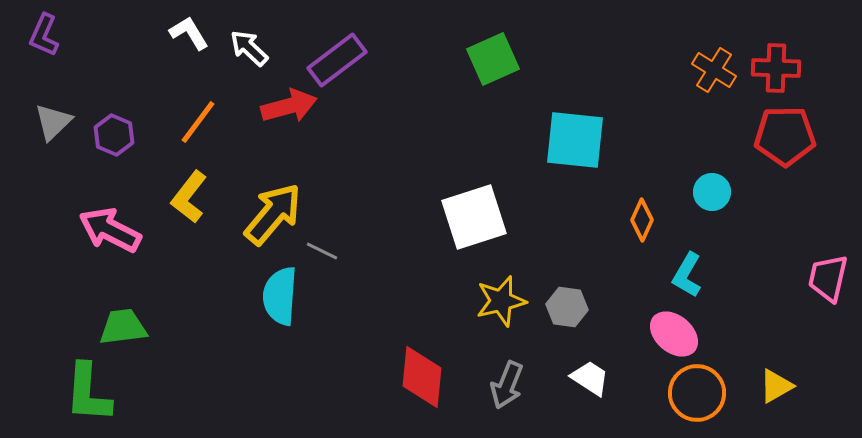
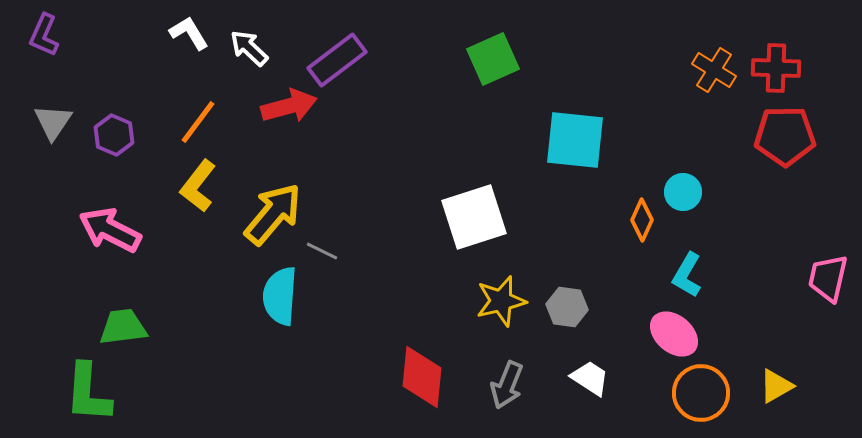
gray triangle: rotated 12 degrees counterclockwise
cyan circle: moved 29 px left
yellow L-shape: moved 9 px right, 11 px up
orange circle: moved 4 px right
